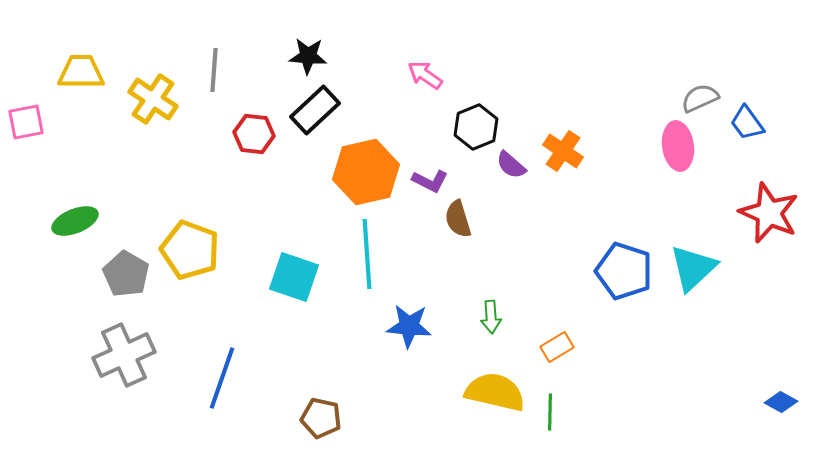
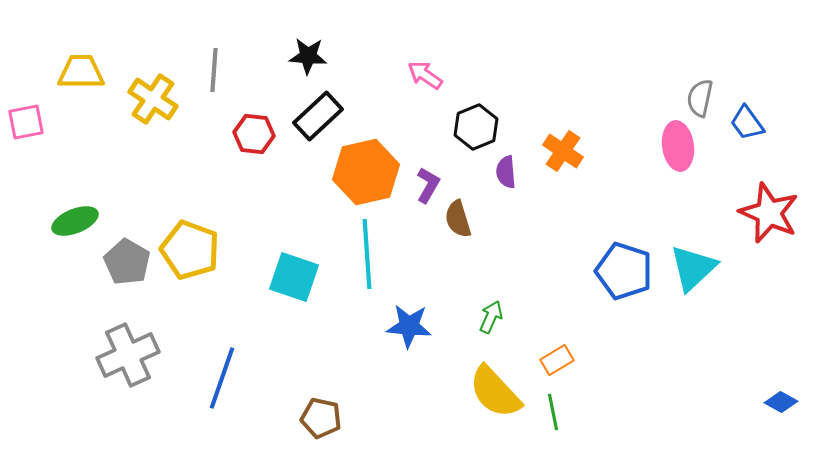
gray semicircle: rotated 54 degrees counterclockwise
black rectangle: moved 3 px right, 6 px down
purple semicircle: moved 5 px left, 7 px down; rotated 44 degrees clockwise
purple L-shape: moved 2 px left, 4 px down; rotated 87 degrees counterclockwise
gray pentagon: moved 1 px right, 12 px up
green arrow: rotated 152 degrees counterclockwise
orange rectangle: moved 13 px down
gray cross: moved 4 px right
yellow semicircle: rotated 146 degrees counterclockwise
green line: moved 3 px right; rotated 12 degrees counterclockwise
